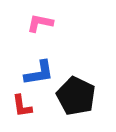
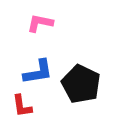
blue L-shape: moved 1 px left, 1 px up
black pentagon: moved 5 px right, 12 px up
